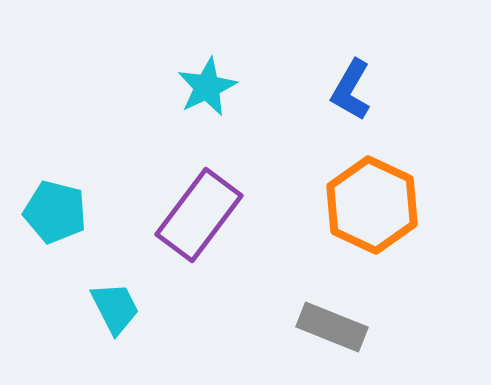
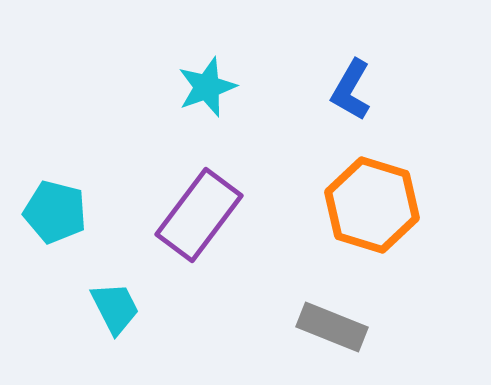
cyan star: rotated 6 degrees clockwise
orange hexagon: rotated 8 degrees counterclockwise
